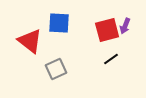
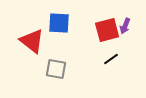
red triangle: moved 2 px right
gray square: rotated 35 degrees clockwise
